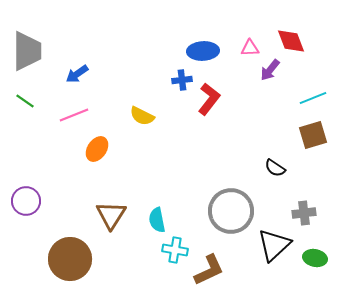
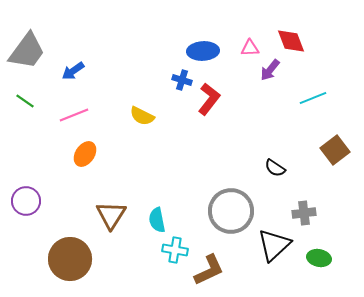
gray trapezoid: rotated 36 degrees clockwise
blue arrow: moved 4 px left, 3 px up
blue cross: rotated 24 degrees clockwise
brown square: moved 22 px right, 15 px down; rotated 20 degrees counterclockwise
orange ellipse: moved 12 px left, 5 px down
green ellipse: moved 4 px right
